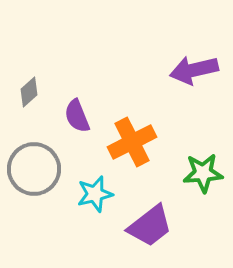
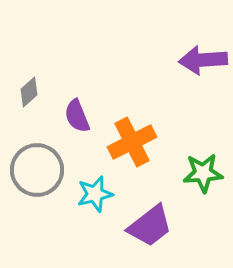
purple arrow: moved 9 px right, 10 px up; rotated 9 degrees clockwise
gray circle: moved 3 px right, 1 px down
